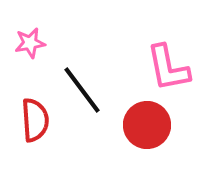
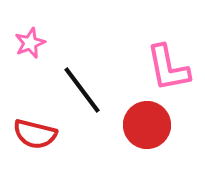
pink star: rotated 12 degrees counterclockwise
red semicircle: moved 14 px down; rotated 108 degrees clockwise
